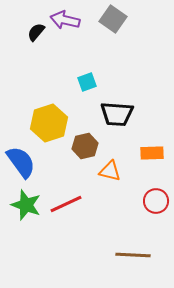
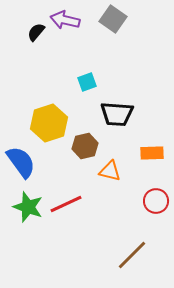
green star: moved 2 px right, 2 px down
brown line: moved 1 px left; rotated 48 degrees counterclockwise
